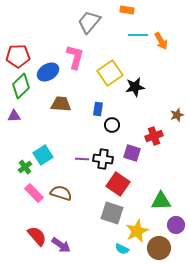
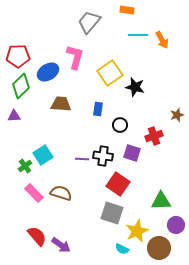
orange arrow: moved 1 px right, 1 px up
black star: rotated 24 degrees clockwise
black circle: moved 8 px right
black cross: moved 3 px up
green cross: moved 1 px up
